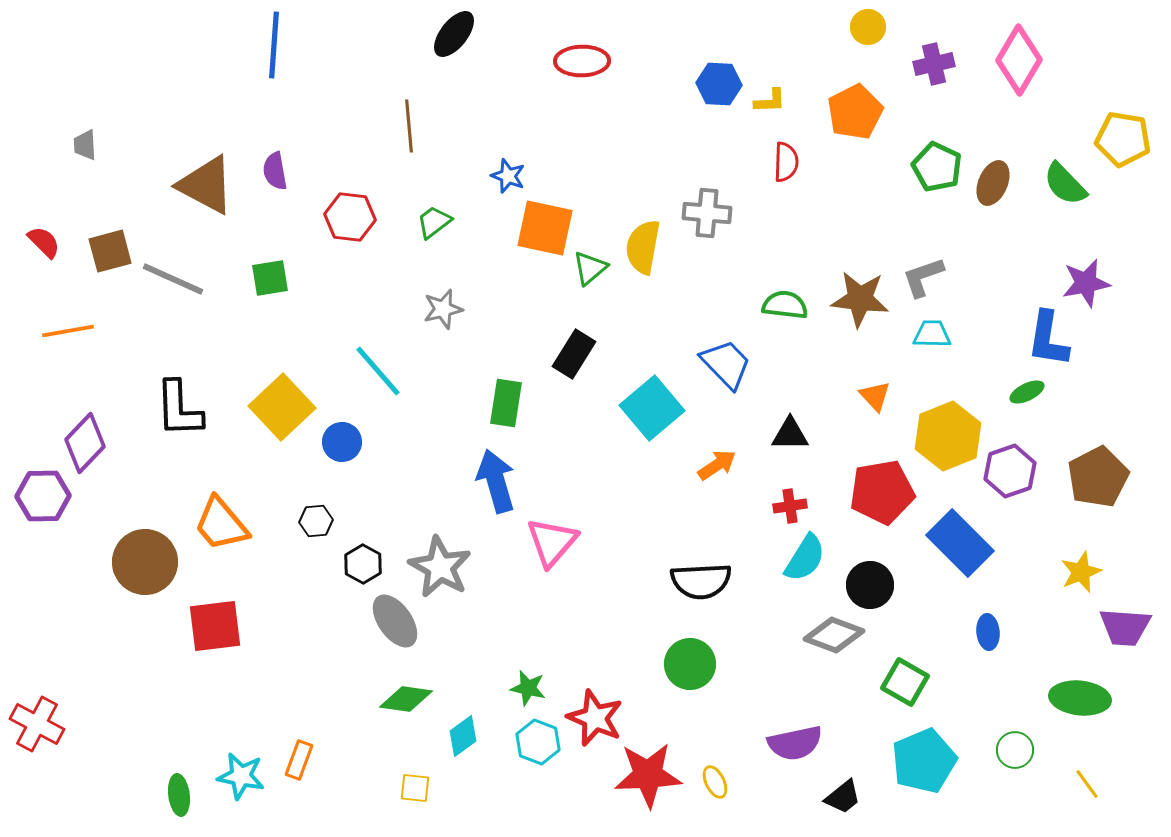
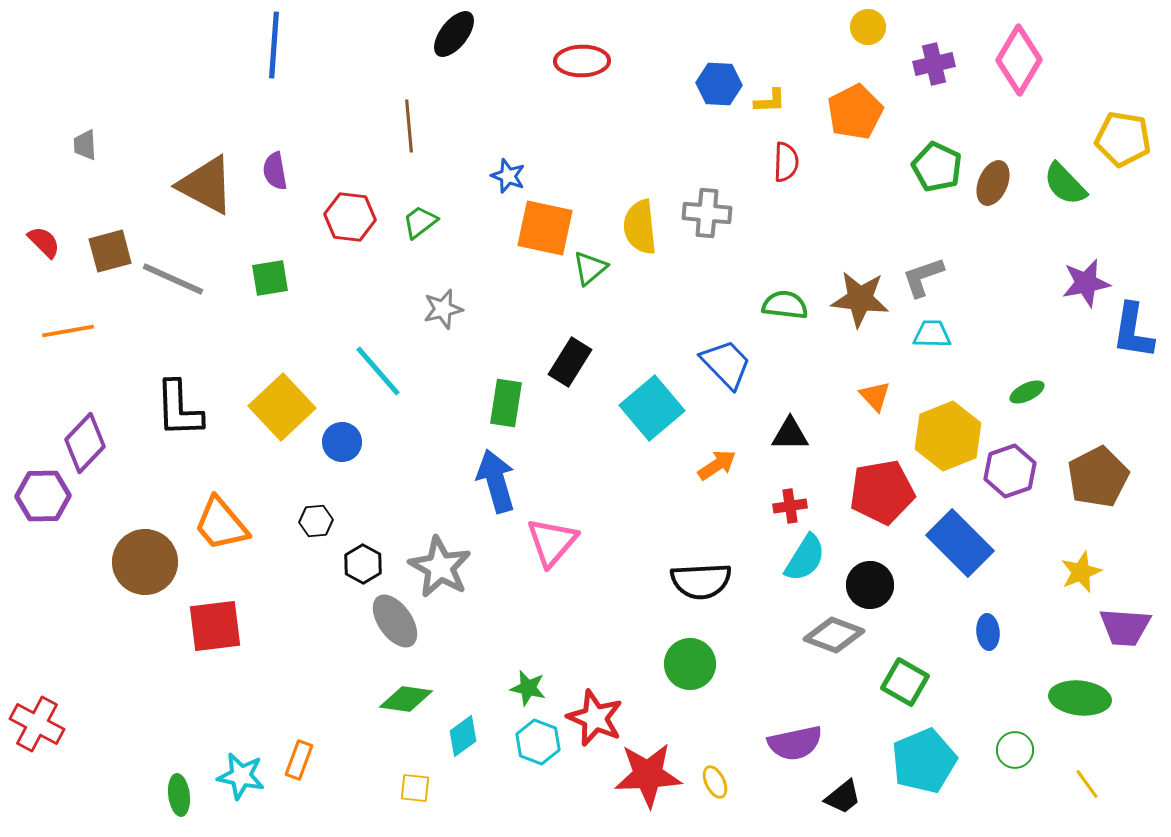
green trapezoid at (434, 222): moved 14 px left
yellow semicircle at (643, 247): moved 3 px left, 20 px up; rotated 16 degrees counterclockwise
blue L-shape at (1048, 339): moved 85 px right, 8 px up
black rectangle at (574, 354): moved 4 px left, 8 px down
